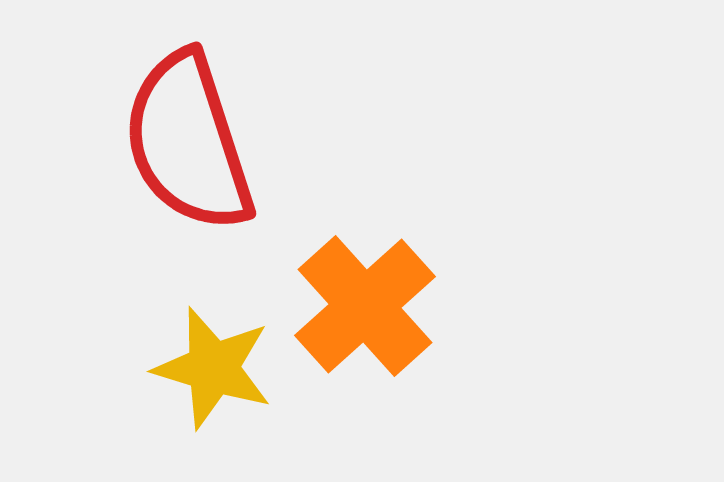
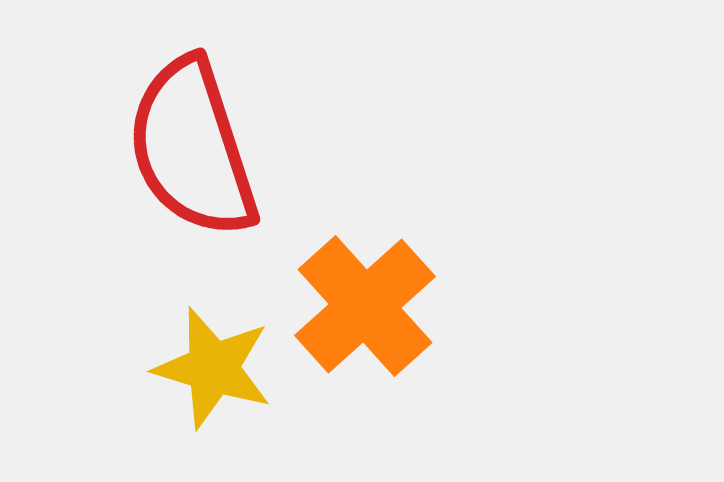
red semicircle: moved 4 px right, 6 px down
